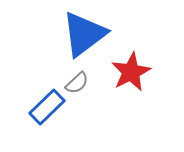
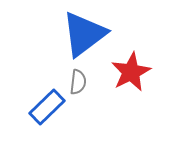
gray semicircle: moved 1 px right, 1 px up; rotated 40 degrees counterclockwise
